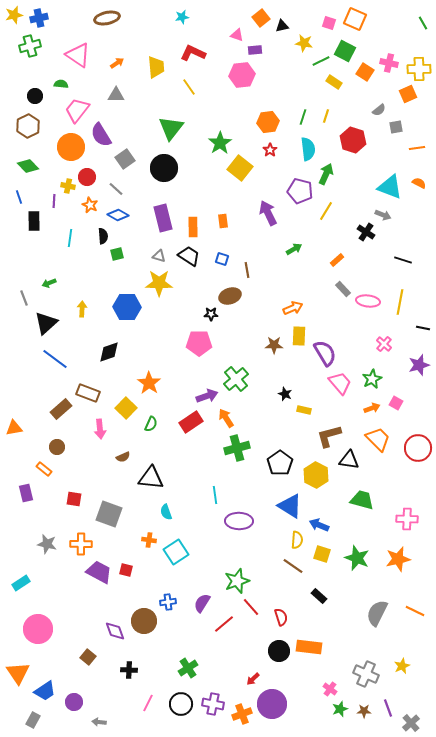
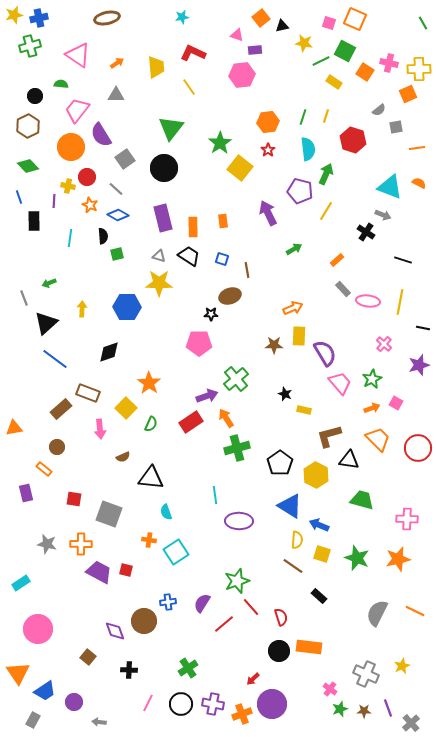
red star at (270, 150): moved 2 px left
